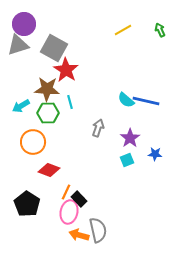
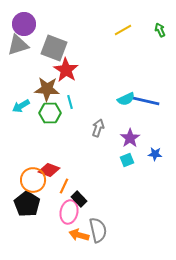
gray square: rotated 8 degrees counterclockwise
cyan semicircle: moved 1 px up; rotated 66 degrees counterclockwise
green hexagon: moved 2 px right
orange circle: moved 38 px down
orange line: moved 2 px left, 6 px up
